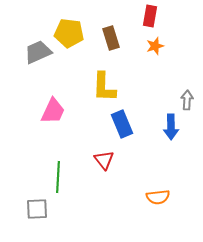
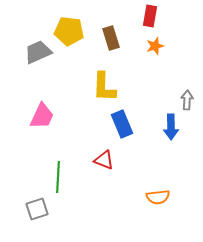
yellow pentagon: moved 2 px up
pink trapezoid: moved 11 px left, 5 px down
red triangle: rotated 30 degrees counterclockwise
gray square: rotated 15 degrees counterclockwise
